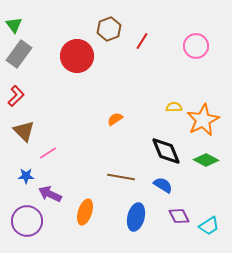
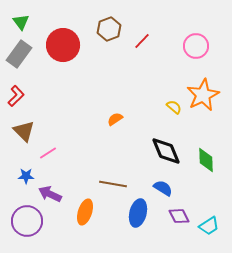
green triangle: moved 7 px right, 3 px up
red line: rotated 12 degrees clockwise
red circle: moved 14 px left, 11 px up
yellow semicircle: rotated 42 degrees clockwise
orange star: moved 25 px up
green diamond: rotated 60 degrees clockwise
brown line: moved 8 px left, 7 px down
blue semicircle: moved 3 px down
blue ellipse: moved 2 px right, 4 px up
